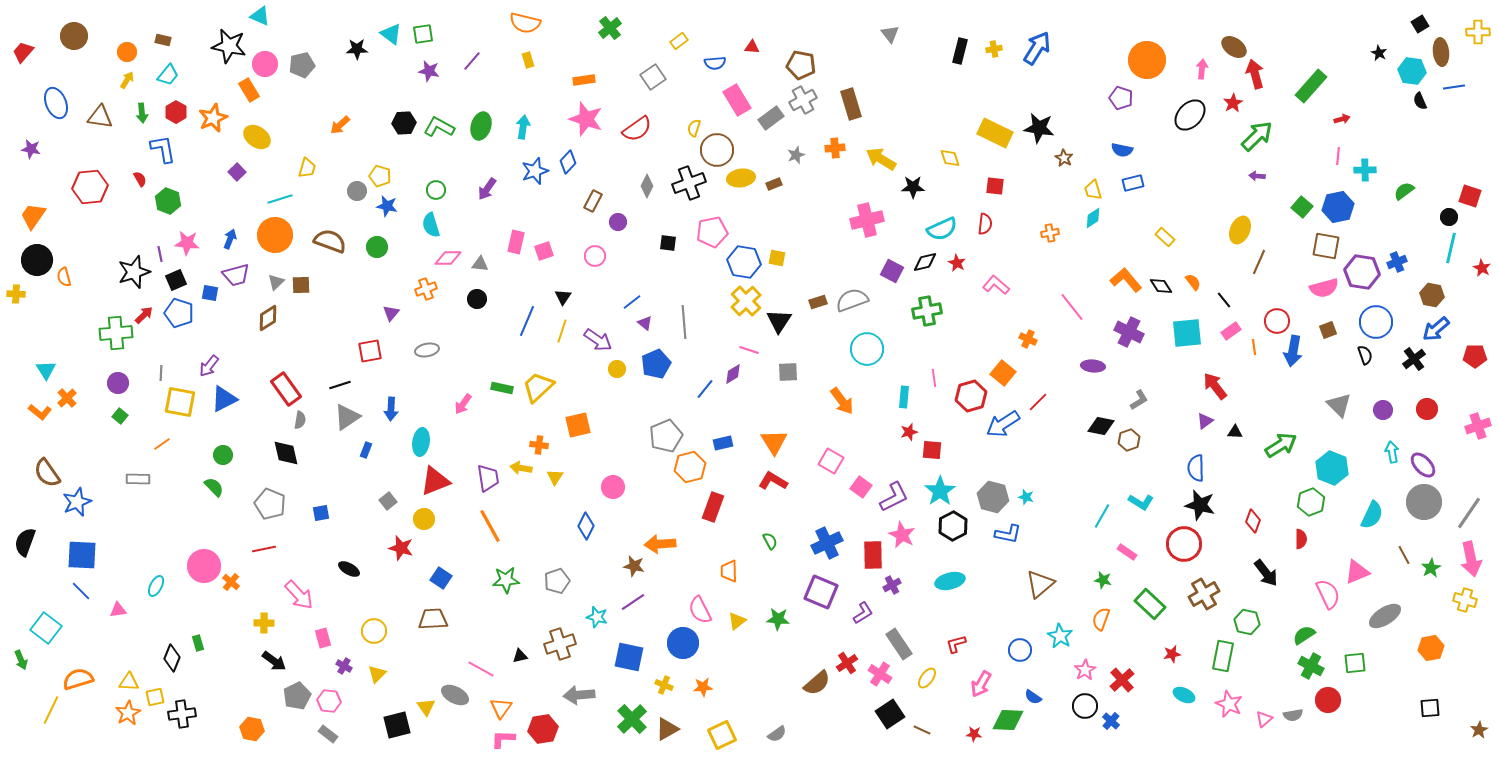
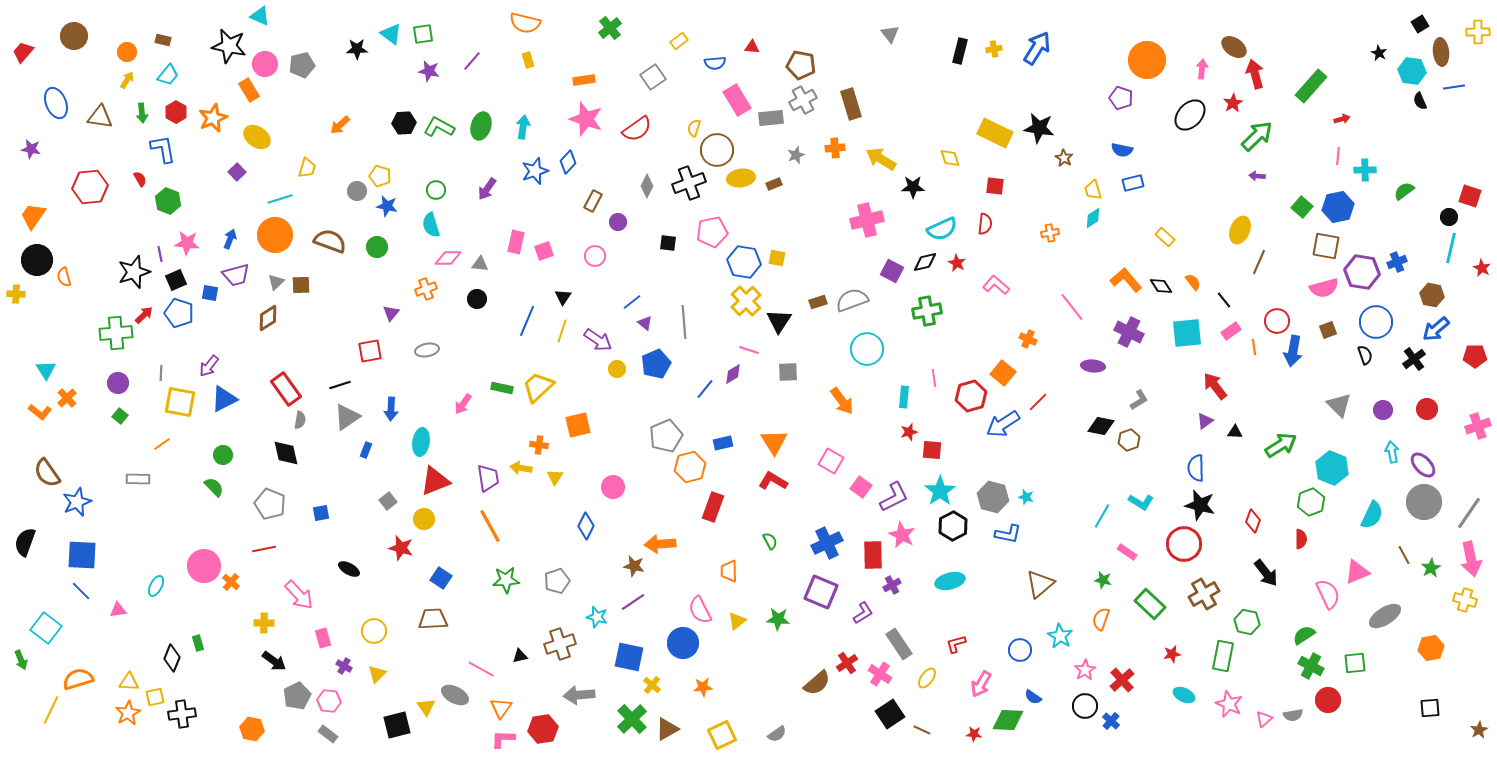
gray rectangle at (771, 118): rotated 30 degrees clockwise
yellow cross at (664, 685): moved 12 px left; rotated 18 degrees clockwise
